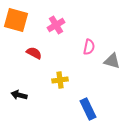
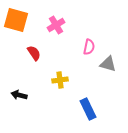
red semicircle: rotated 28 degrees clockwise
gray triangle: moved 4 px left, 3 px down
